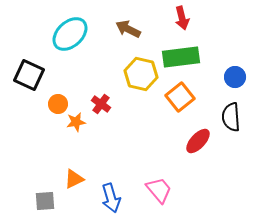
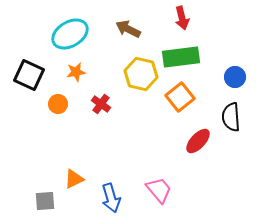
cyan ellipse: rotated 12 degrees clockwise
orange star: moved 50 px up
